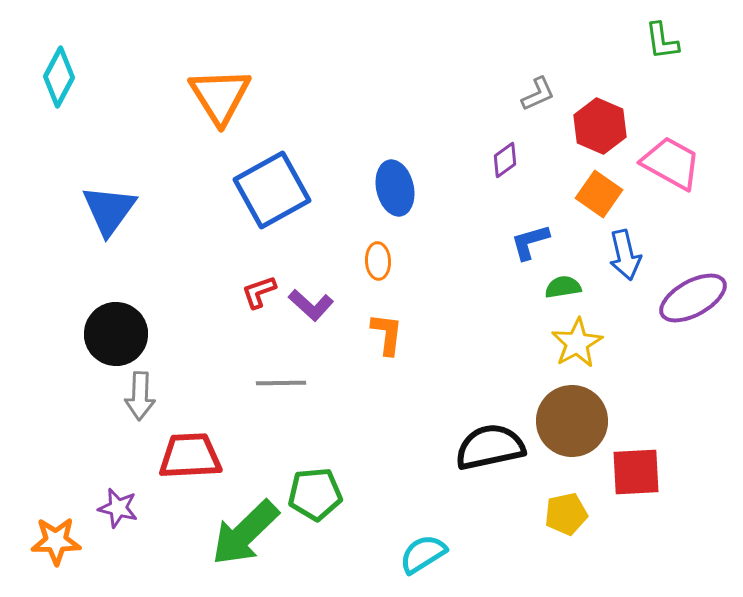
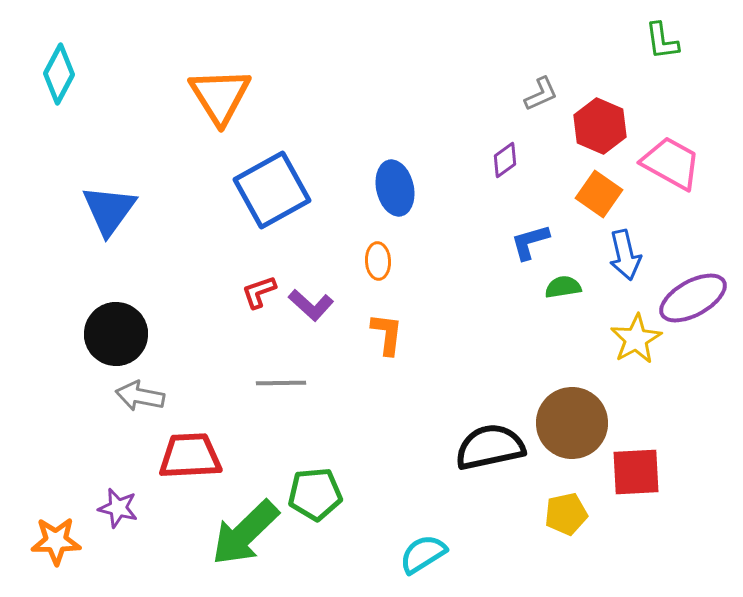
cyan diamond: moved 3 px up
gray L-shape: moved 3 px right
yellow star: moved 59 px right, 4 px up
gray arrow: rotated 99 degrees clockwise
brown circle: moved 2 px down
